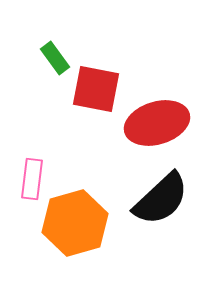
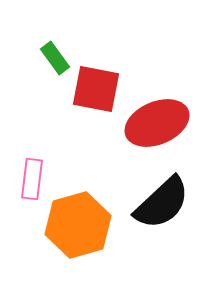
red ellipse: rotated 6 degrees counterclockwise
black semicircle: moved 1 px right, 4 px down
orange hexagon: moved 3 px right, 2 px down
